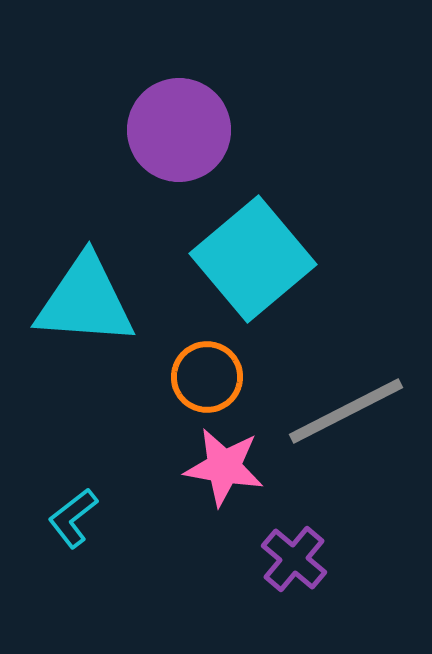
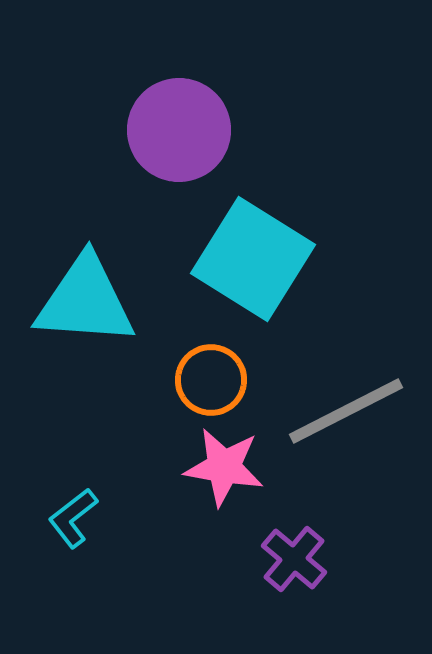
cyan square: rotated 18 degrees counterclockwise
orange circle: moved 4 px right, 3 px down
